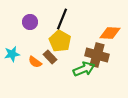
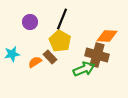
orange diamond: moved 3 px left, 3 px down
orange semicircle: rotated 112 degrees clockwise
